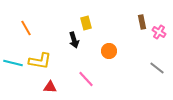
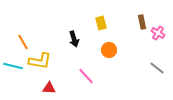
yellow rectangle: moved 15 px right
orange line: moved 3 px left, 14 px down
pink cross: moved 1 px left, 1 px down
black arrow: moved 1 px up
orange circle: moved 1 px up
cyan line: moved 3 px down
pink line: moved 3 px up
red triangle: moved 1 px left, 1 px down
